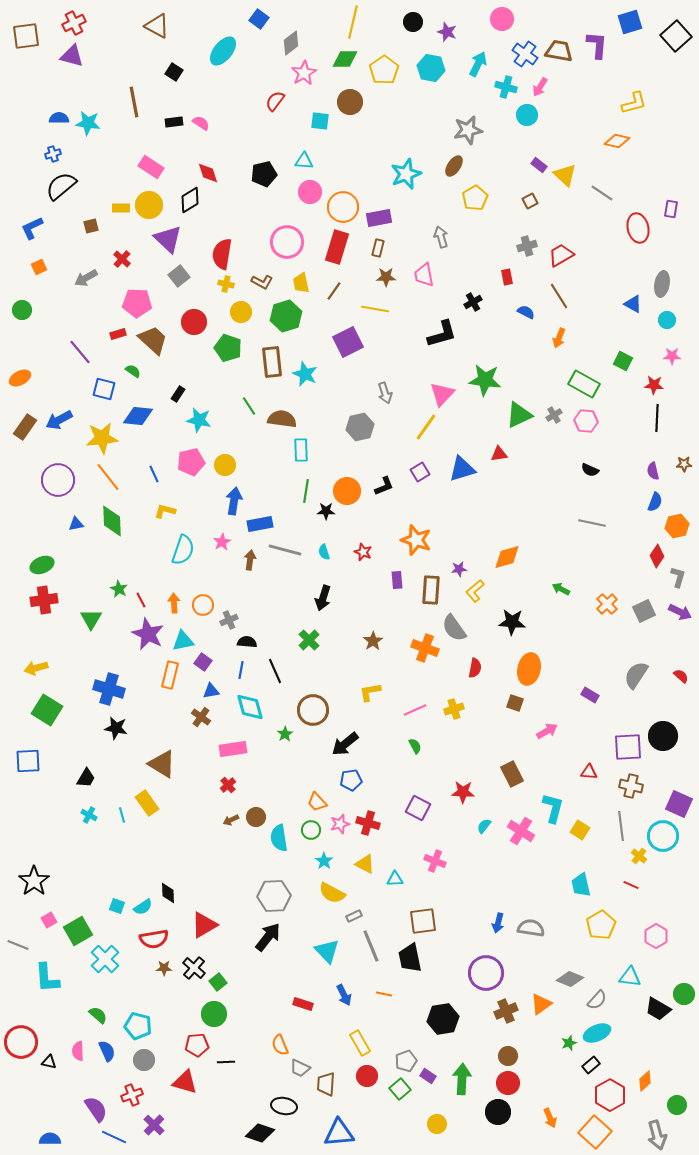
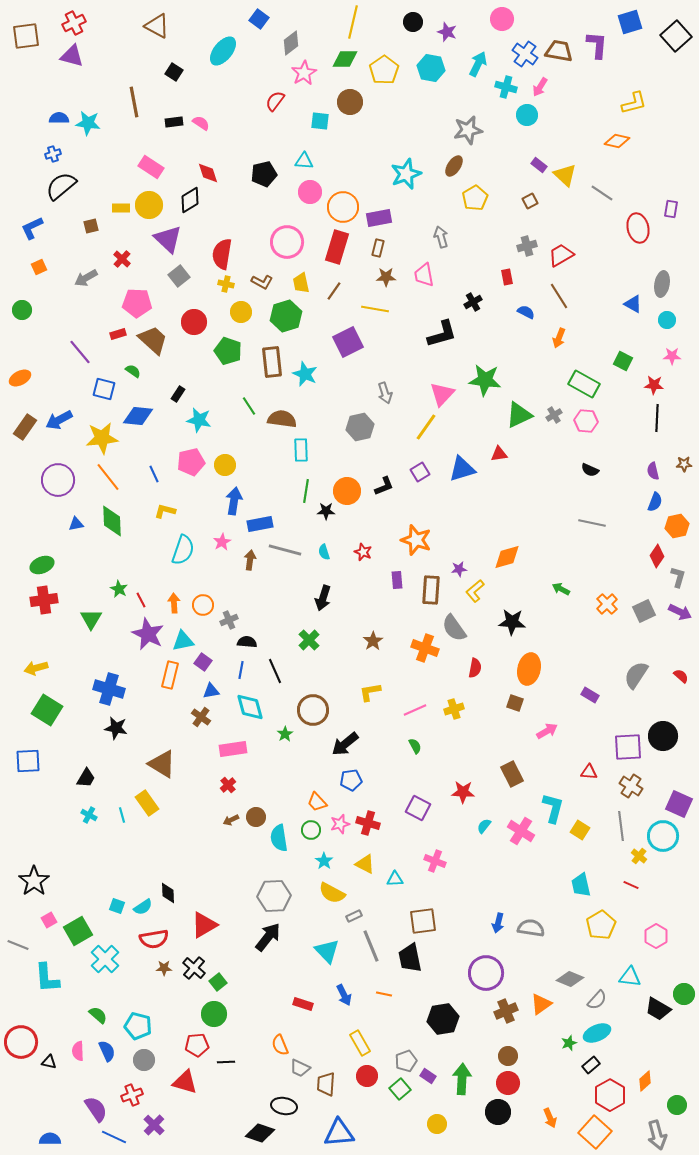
green pentagon at (228, 348): moved 3 px down
brown cross at (631, 786): rotated 20 degrees clockwise
